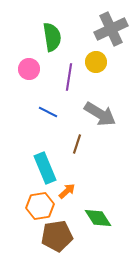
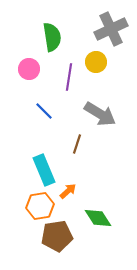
blue line: moved 4 px left, 1 px up; rotated 18 degrees clockwise
cyan rectangle: moved 1 px left, 2 px down
orange arrow: moved 1 px right
